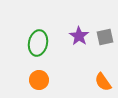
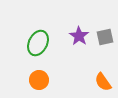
green ellipse: rotated 15 degrees clockwise
